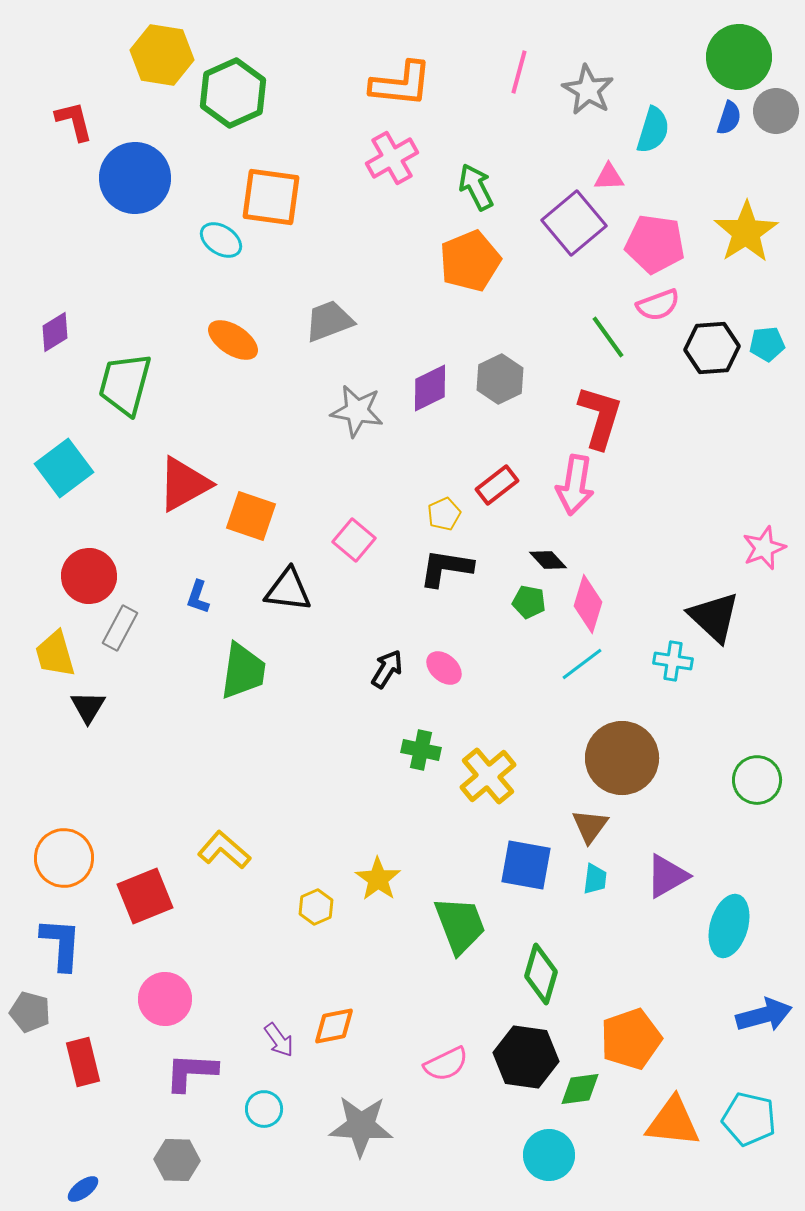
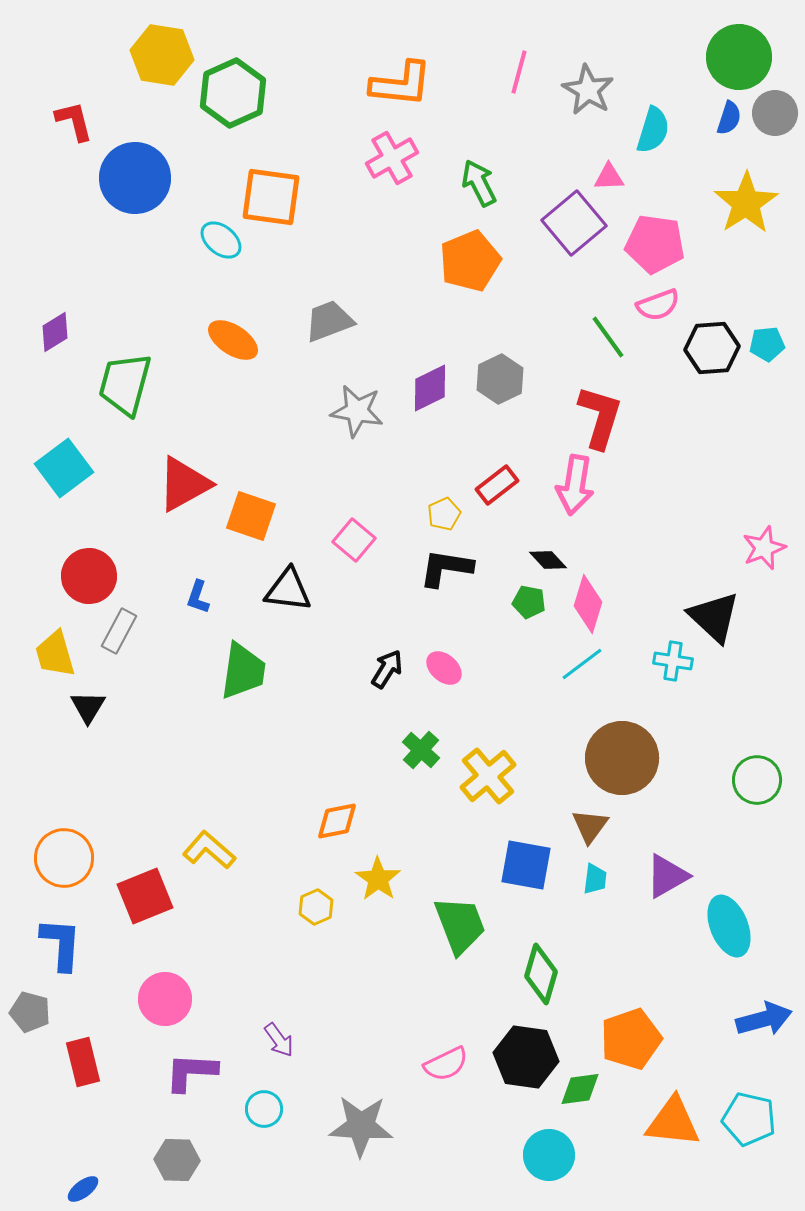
gray circle at (776, 111): moved 1 px left, 2 px down
green arrow at (476, 187): moved 3 px right, 4 px up
yellow star at (746, 232): moved 29 px up
cyan ellipse at (221, 240): rotated 6 degrees clockwise
gray rectangle at (120, 628): moved 1 px left, 3 px down
green cross at (421, 750): rotated 30 degrees clockwise
yellow L-shape at (224, 850): moved 15 px left
cyan ellipse at (729, 926): rotated 38 degrees counterclockwise
blue arrow at (764, 1015): moved 4 px down
orange diamond at (334, 1026): moved 3 px right, 205 px up
